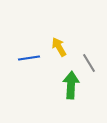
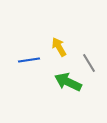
blue line: moved 2 px down
green arrow: moved 3 px left, 3 px up; rotated 68 degrees counterclockwise
